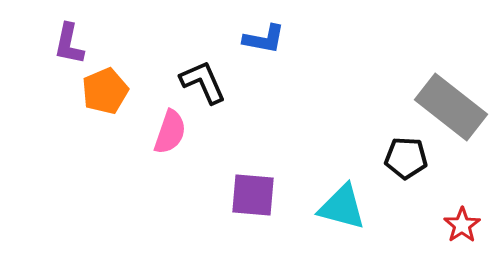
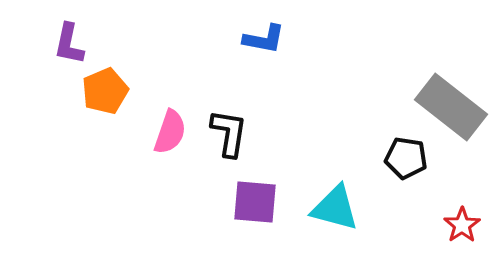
black L-shape: moved 26 px right, 51 px down; rotated 33 degrees clockwise
black pentagon: rotated 6 degrees clockwise
purple square: moved 2 px right, 7 px down
cyan triangle: moved 7 px left, 1 px down
